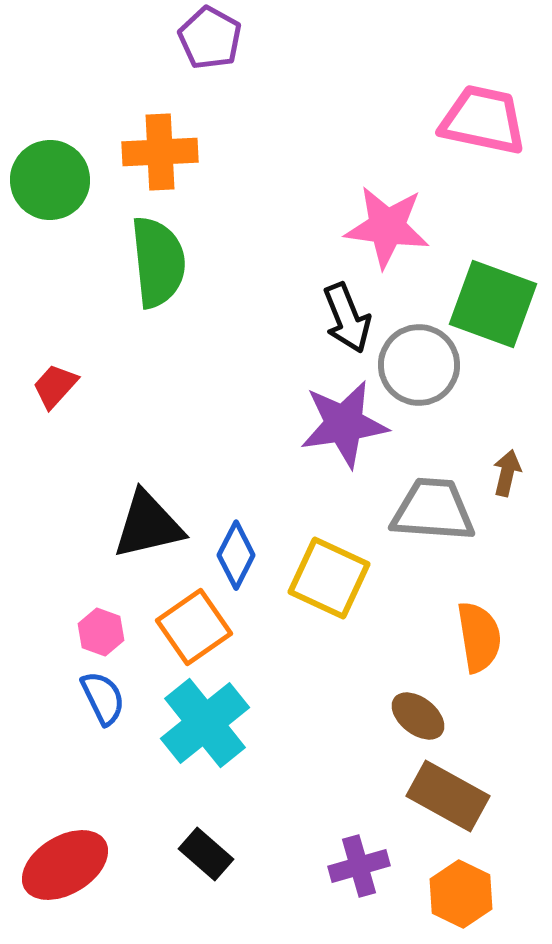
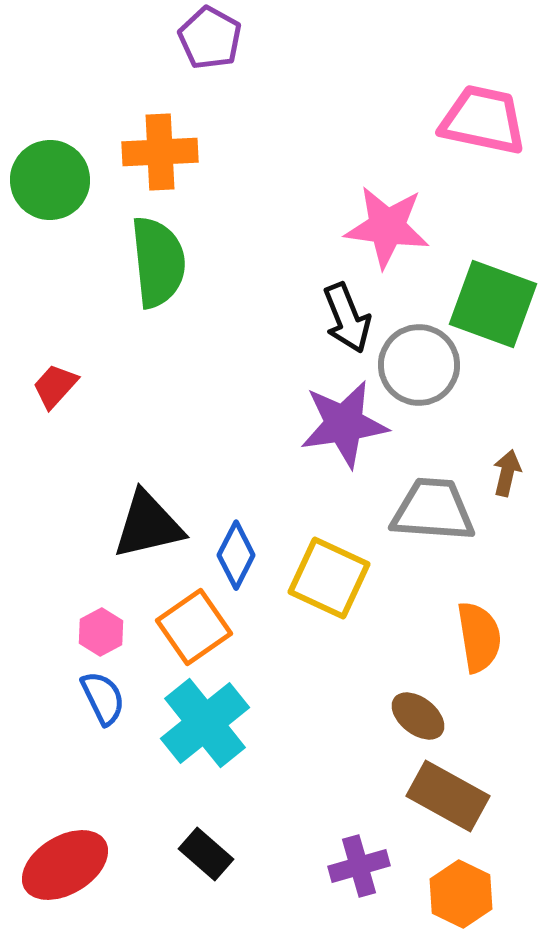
pink hexagon: rotated 12 degrees clockwise
